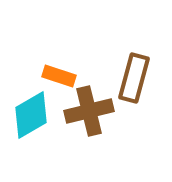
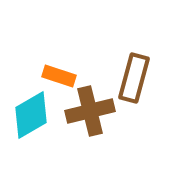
brown cross: moved 1 px right
